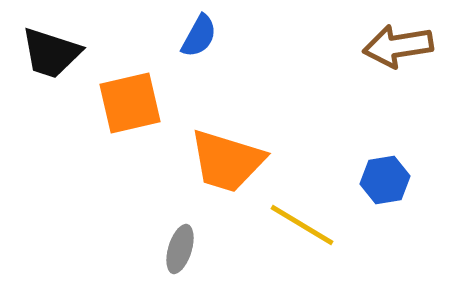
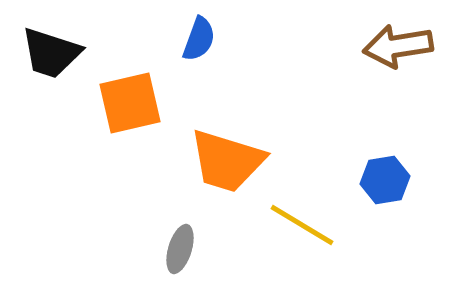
blue semicircle: moved 3 px down; rotated 9 degrees counterclockwise
